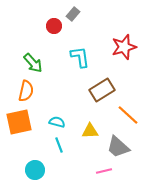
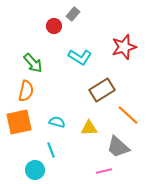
cyan L-shape: rotated 130 degrees clockwise
yellow triangle: moved 1 px left, 3 px up
cyan line: moved 8 px left, 5 px down
